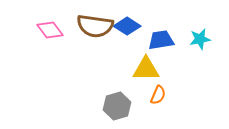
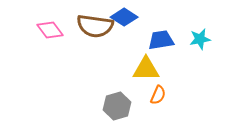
blue diamond: moved 3 px left, 9 px up
